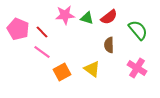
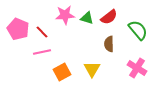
brown semicircle: moved 1 px up
pink line: rotated 48 degrees counterclockwise
yellow triangle: rotated 24 degrees clockwise
